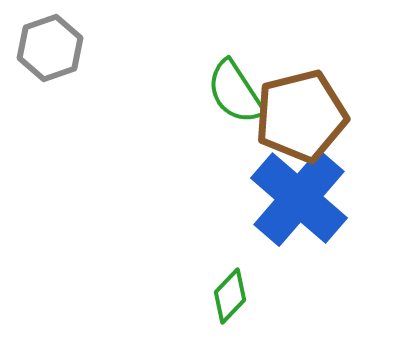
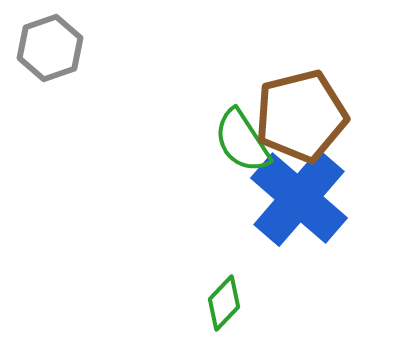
green semicircle: moved 7 px right, 49 px down
green diamond: moved 6 px left, 7 px down
